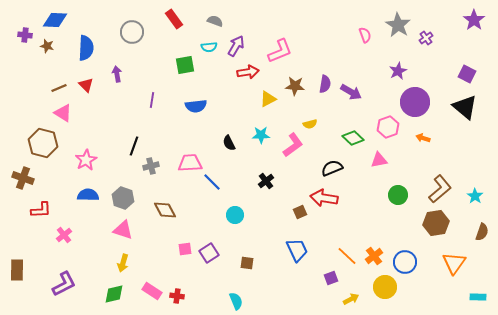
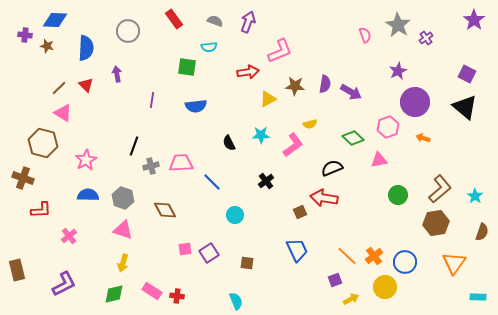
gray circle at (132, 32): moved 4 px left, 1 px up
purple arrow at (236, 46): moved 12 px right, 24 px up; rotated 10 degrees counterclockwise
green square at (185, 65): moved 2 px right, 2 px down; rotated 18 degrees clockwise
brown line at (59, 88): rotated 21 degrees counterclockwise
pink trapezoid at (190, 163): moved 9 px left
pink cross at (64, 235): moved 5 px right, 1 px down
brown rectangle at (17, 270): rotated 15 degrees counterclockwise
purple square at (331, 278): moved 4 px right, 2 px down
